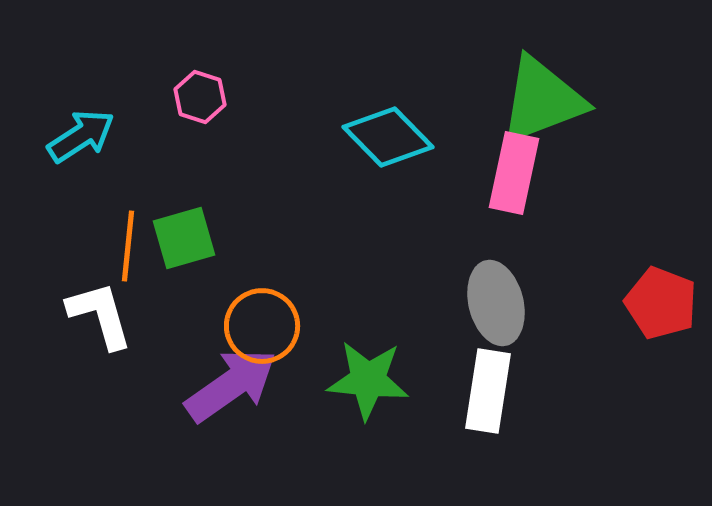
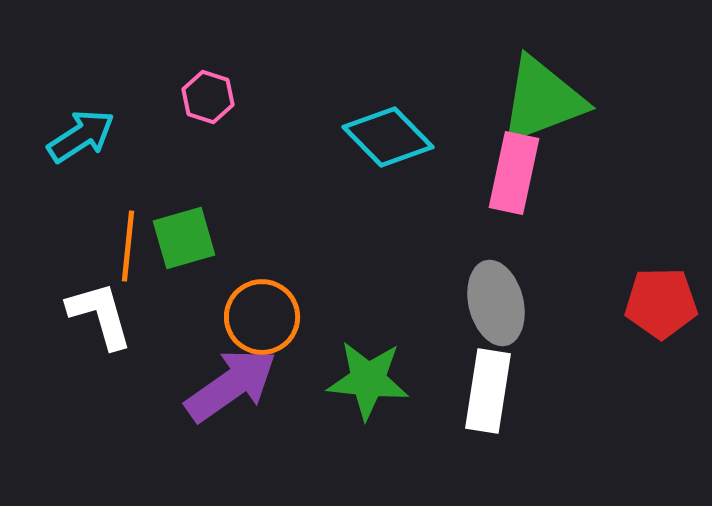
pink hexagon: moved 8 px right
red pentagon: rotated 22 degrees counterclockwise
orange circle: moved 9 px up
